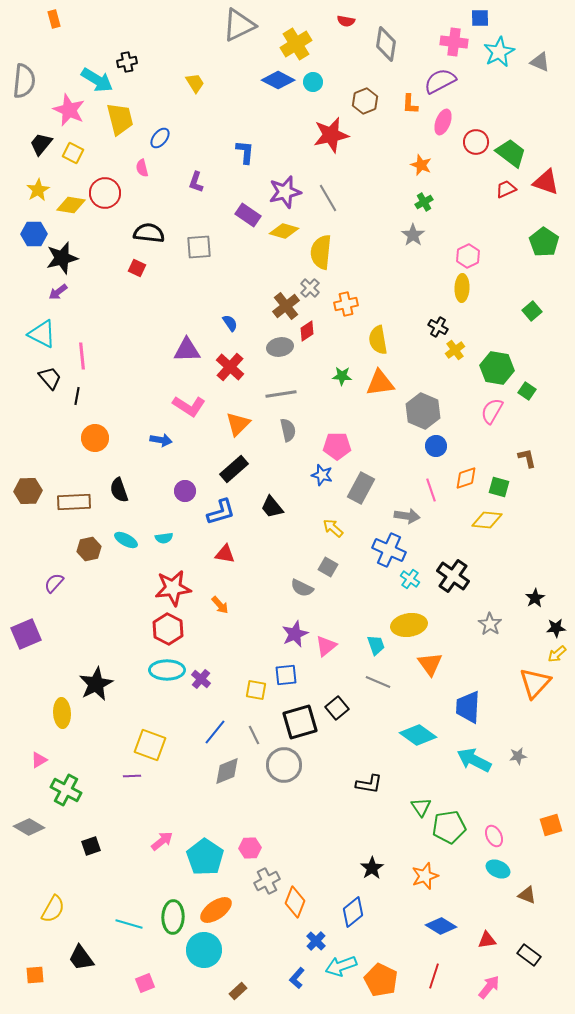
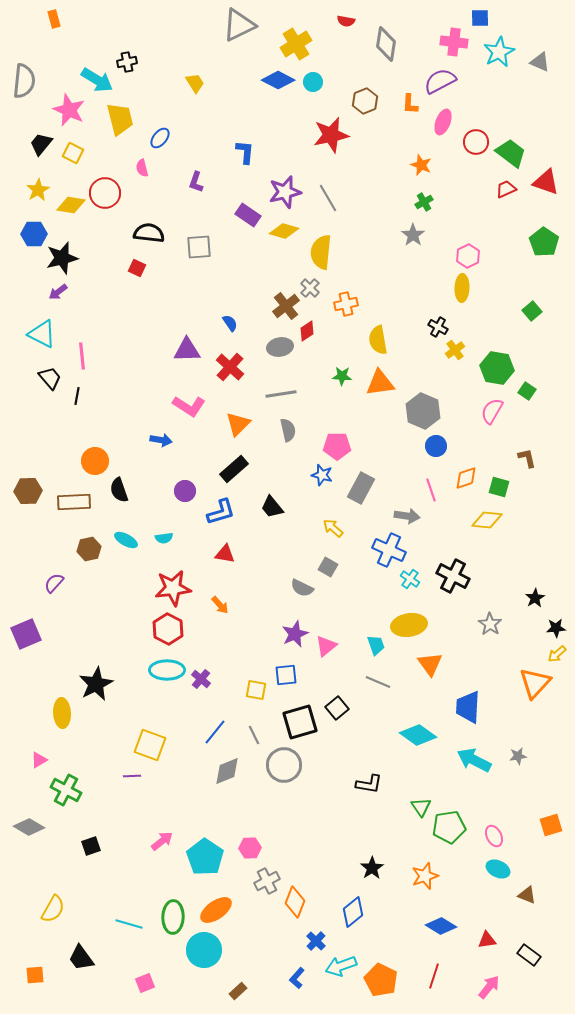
orange circle at (95, 438): moved 23 px down
black cross at (453, 576): rotated 8 degrees counterclockwise
